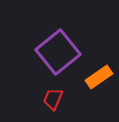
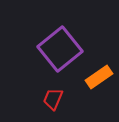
purple square: moved 2 px right, 3 px up
